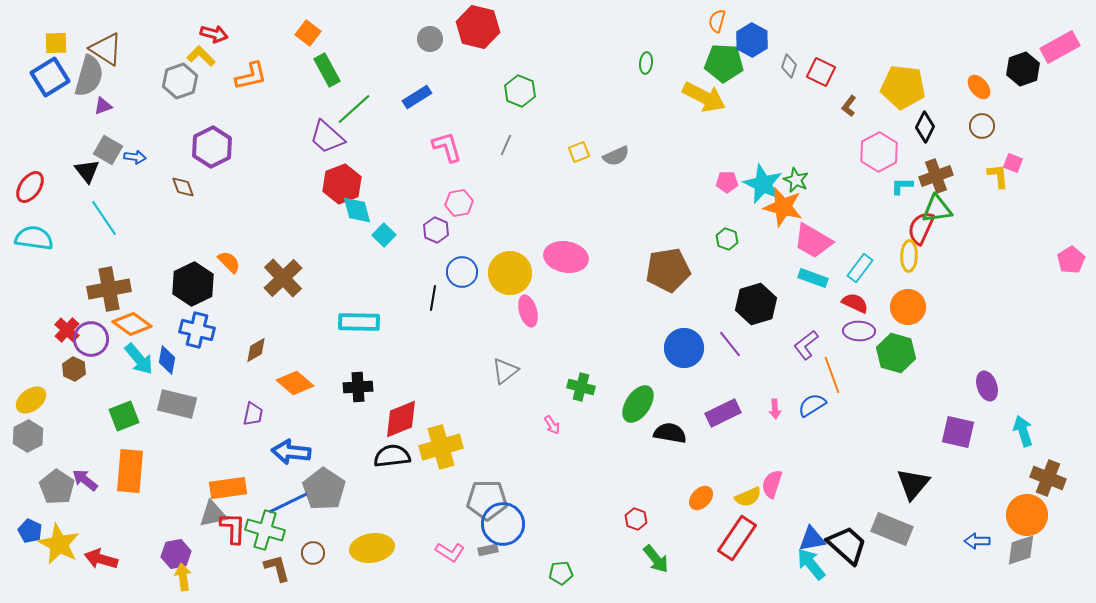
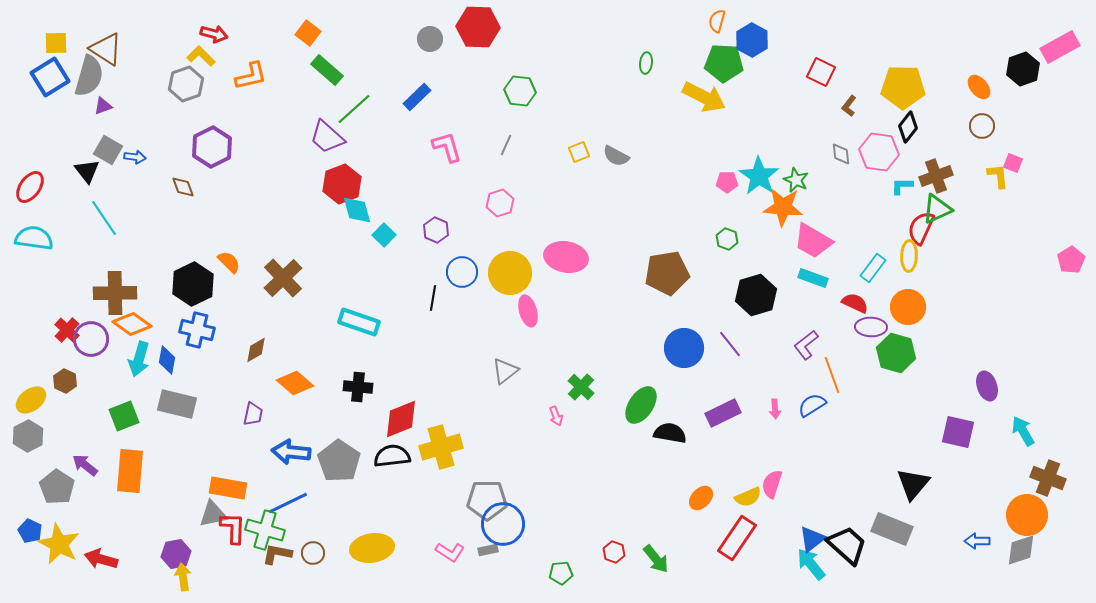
red hexagon at (478, 27): rotated 12 degrees counterclockwise
gray diamond at (789, 66): moved 52 px right, 88 px down; rotated 25 degrees counterclockwise
green rectangle at (327, 70): rotated 20 degrees counterclockwise
gray hexagon at (180, 81): moved 6 px right, 3 px down
yellow pentagon at (903, 87): rotated 6 degrees counterclockwise
green hexagon at (520, 91): rotated 16 degrees counterclockwise
blue rectangle at (417, 97): rotated 12 degrees counterclockwise
black diamond at (925, 127): moved 17 px left; rotated 12 degrees clockwise
pink hexagon at (879, 152): rotated 24 degrees counterclockwise
gray semicircle at (616, 156): rotated 52 degrees clockwise
cyan star at (763, 184): moved 4 px left, 8 px up; rotated 9 degrees clockwise
pink hexagon at (459, 203): moved 41 px right; rotated 8 degrees counterclockwise
orange star at (783, 207): rotated 9 degrees counterclockwise
green triangle at (937, 209): rotated 16 degrees counterclockwise
cyan rectangle at (860, 268): moved 13 px right
brown pentagon at (668, 270): moved 1 px left, 3 px down
brown cross at (109, 289): moved 6 px right, 4 px down; rotated 9 degrees clockwise
black hexagon at (756, 304): moved 9 px up
cyan rectangle at (359, 322): rotated 18 degrees clockwise
purple ellipse at (859, 331): moved 12 px right, 4 px up
cyan arrow at (139, 359): rotated 56 degrees clockwise
brown hexagon at (74, 369): moved 9 px left, 12 px down
black cross at (358, 387): rotated 8 degrees clockwise
green cross at (581, 387): rotated 28 degrees clockwise
green ellipse at (638, 404): moved 3 px right, 1 px down
pink arrow at (552, 425): moved 4 px right, 9 px up; rotated 12 degrees clockwise
cyan arrow at (1023, 431): rotated 12 degrees counterclockwise
purple arrow at (85, 480): moved 15 px up
orange rectangle at (228, 488): rotated 18 degrees clockwise
gray pentagon at (324, 489): moved 15 px right, 28 px up
red hexagon at (636, 519): moved 22 px left, 33 px down
blue triangle at (812, 539): rotated 28 degrees counterclockwise
brown L-shape at (277, 568): moved 14 px up; rotated 64 degrees counterclockwise
